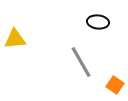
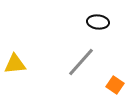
yellow triangle: moved 25 px down
gray line: rotated 72 degrees clockwise
